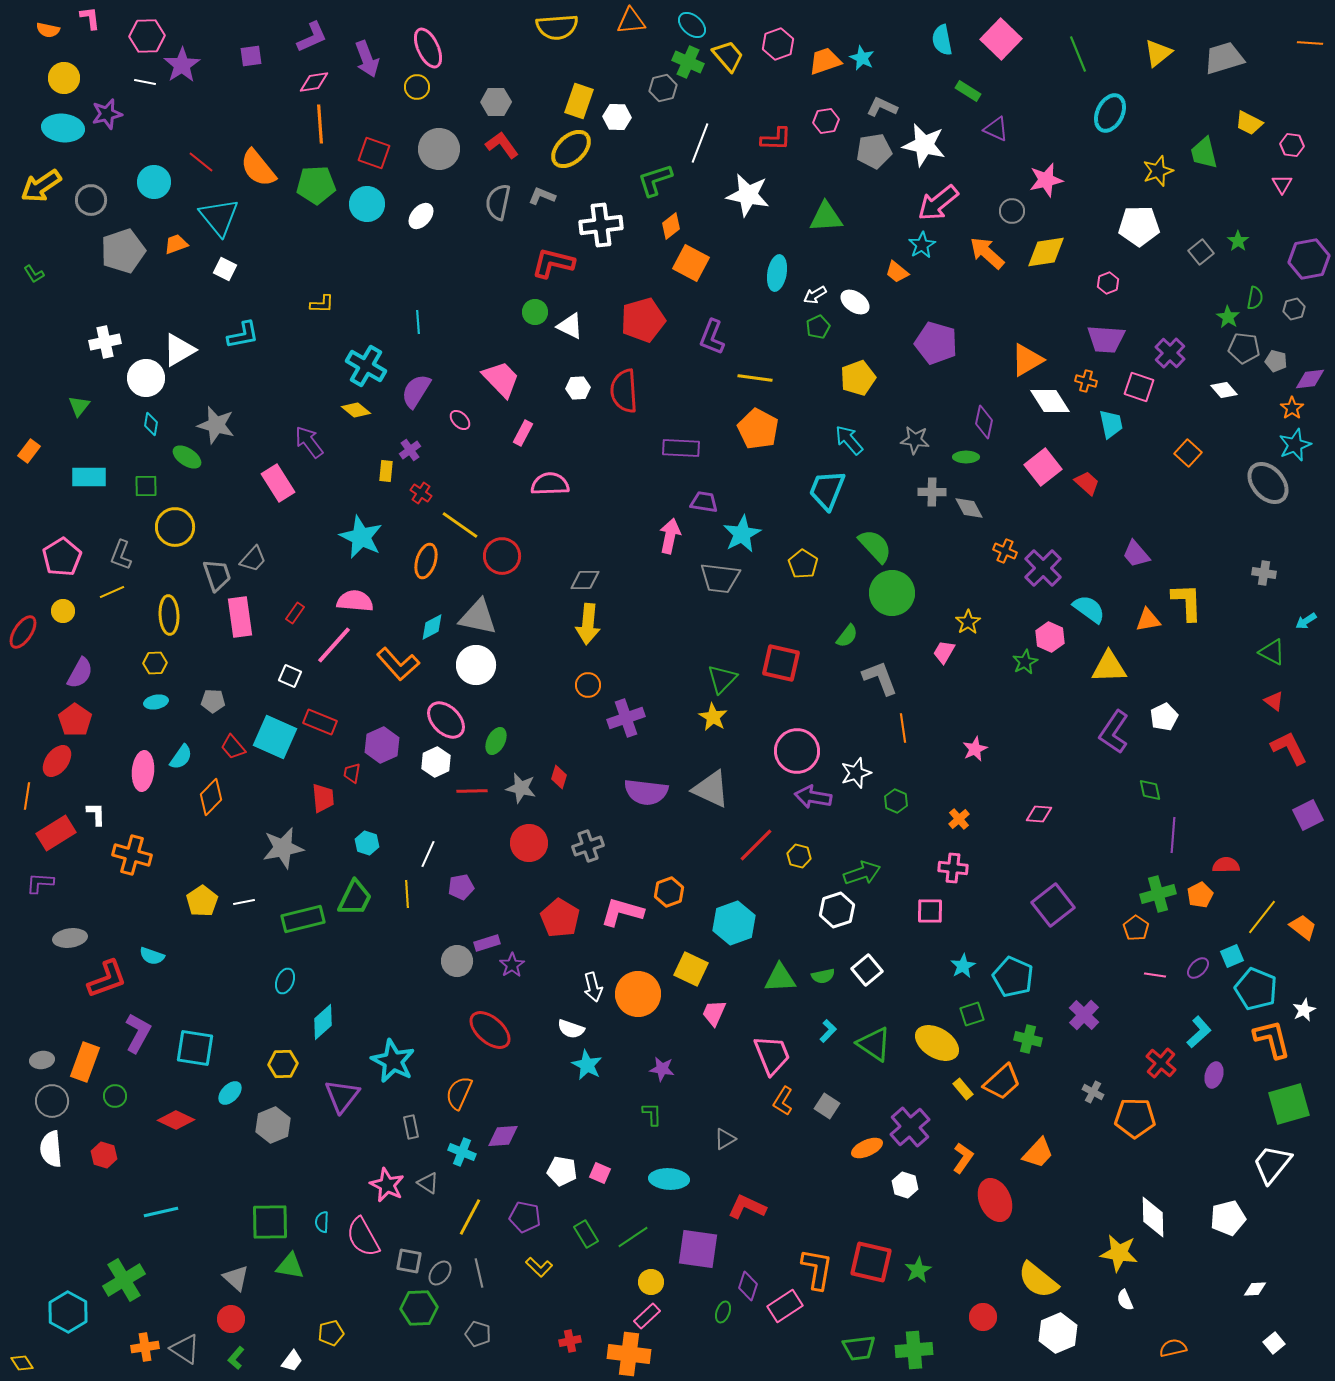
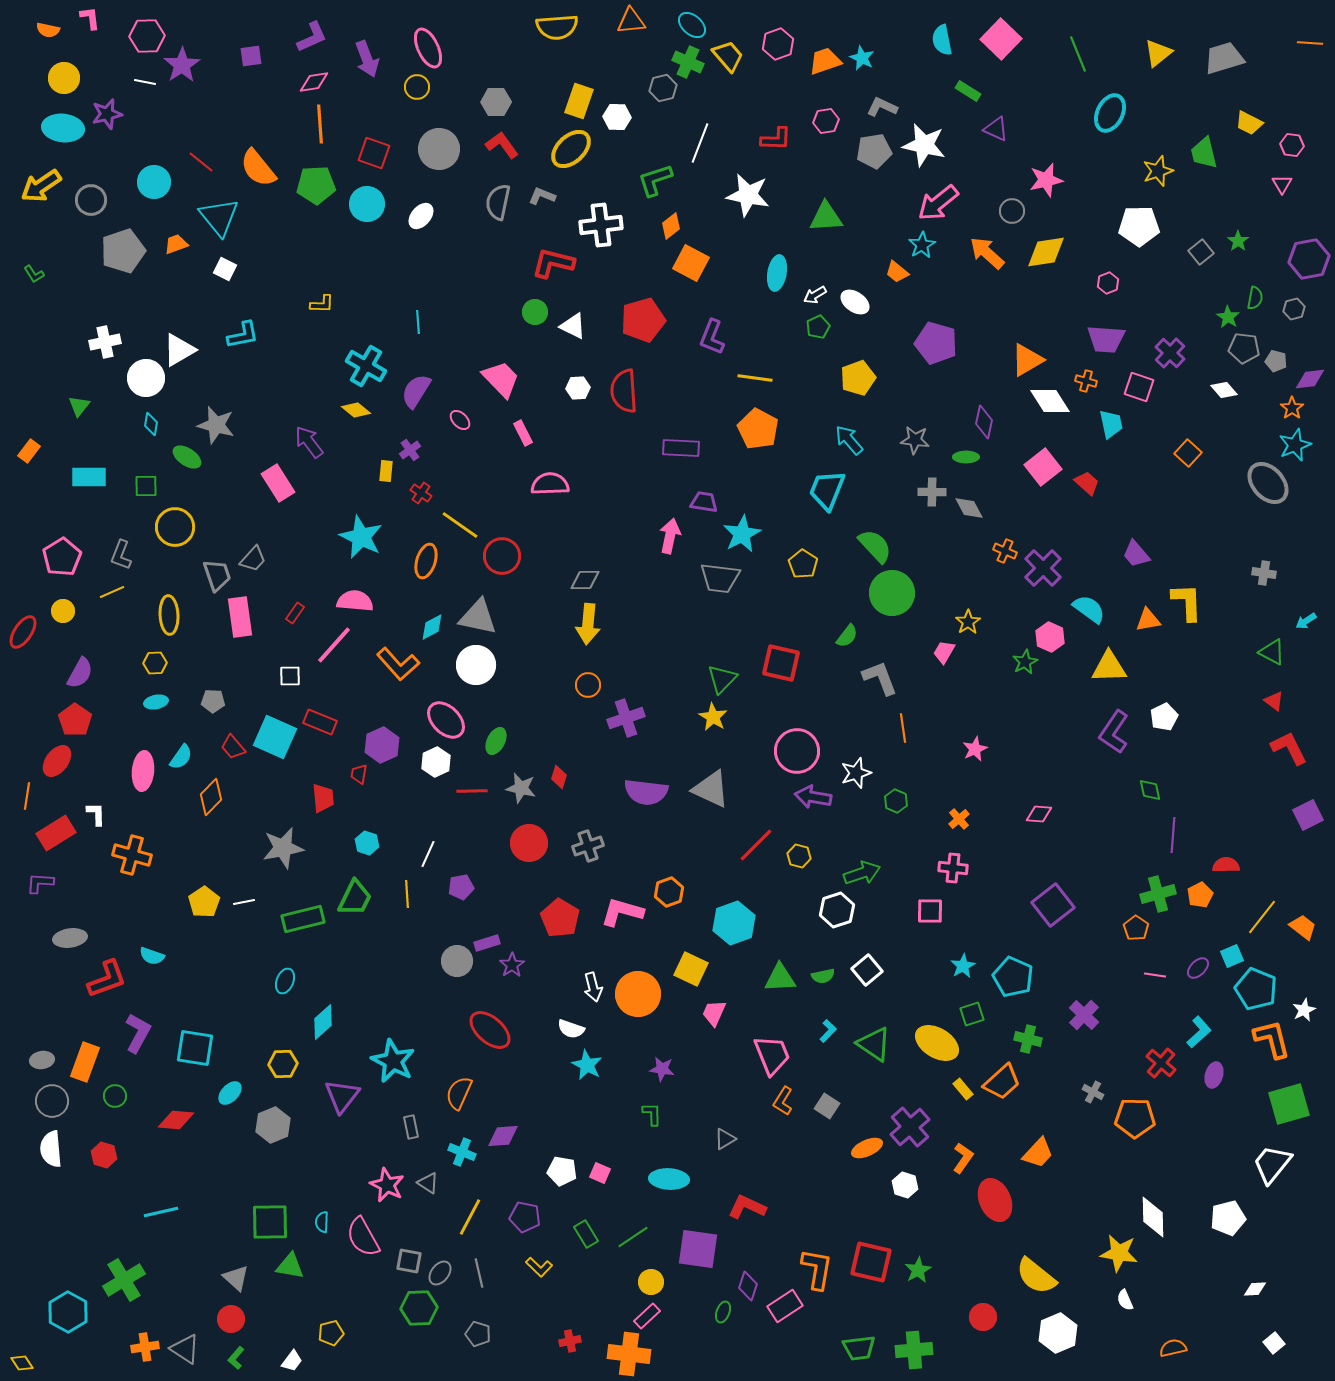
white triangle at (570, 326): moved 3 px right
pink rectangle at (523, 433): rotated 55 degrees counterclockwise
white square at (290, 676): rotated 25 degrees counterclockwise
red trapezoid at (352, 773): moved 7 px right, 1 px down
yellow pentagon at (202, 901): moved 2 px right, 1 px down
red diamond at (176, 1120): rotated 21 degrees counterclockwise
yellow semicircle at (1038, 1280): moved 2 px left, 4 px up
